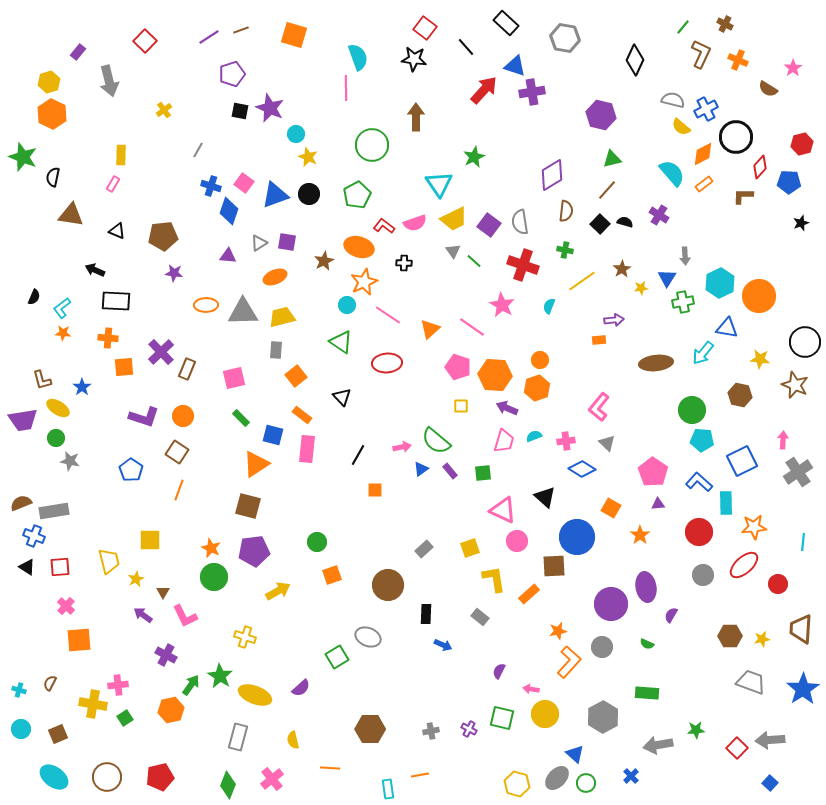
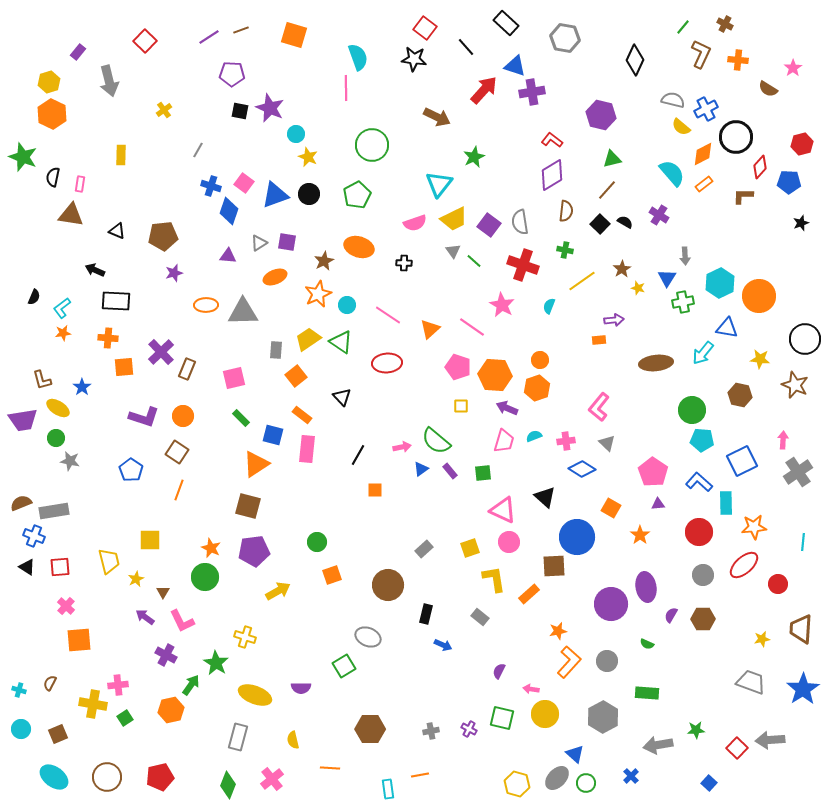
orange cross at (738, 60): rotated 18 degrees counterclockwise
purple pentagon at (232, 74): rotated 20 degrees clockwise
brown arrow at (416, 117): moved 21 px right; rotated 116 degrees clockwise
pink rectangle at (113, 184): moved 33 px left; rotated 21 degrees counterclockwise
cyan triangle at (439, 184): rotated 12 degrees clockwise
black semicircle at (625, 222): rotated 14 degrees clockwise
red L-shape at (384, 226): moved 168 px right, 86 px up
purple star at (174, 273): rotated 24 degrees counterclockwise
orange star at (364, 282): moved 46 px left, 12 px down
yellow star at (641, 288): moved 3 px left; rotated 24 degrees clockwise
yellow trapezoid at (282, 317): moved 26 px right, 22 px down; rotated 20 degrees counterclockwise
orange star at (63, 333): rotated 14 degrees counterclockwise
black circle at (805, 342): moved 3 px up
pink circle at (517, 541): moved 8 px left, 1 px down
green circle at (214, 577): moved 9 px left
black rectangle at (426, 614): rotated 12 degrees clockwise
purple arrow at (143, 615): moved 2 px right, 2 px down
pink L-shape at (185, 616): moved 3 px left, 5 px down
brown hexagon at (730, 636): moved 27 px left, 17 px up
gray circle at (602, 647): moved 5 px right, 14 px down
green square at (337, 657): moved 7 px right, 9 px down
green star at (220, 676): moved 4 px left, 13 px up
purple semicircle at (301, 688): rotated 42 degrees clockwise
blue square at (770, 783): moved 61 px left
